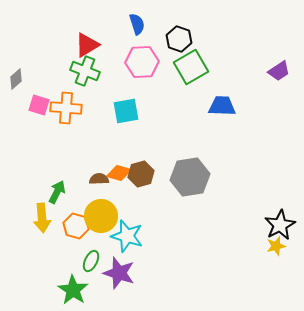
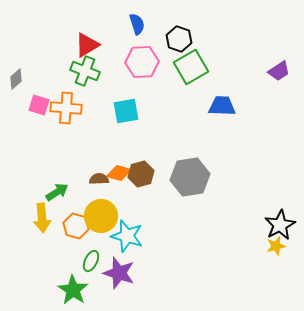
green arrow: rotated 30 degrees clockwise
